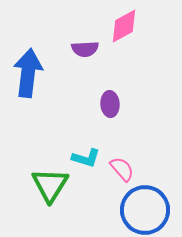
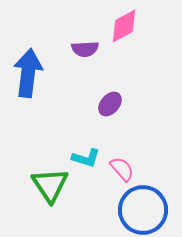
purple ellipse: rotated 45 degrees clockwise
green triangle: rotated 6 degrees counterclockwise
blue circle: moved 2 px left
